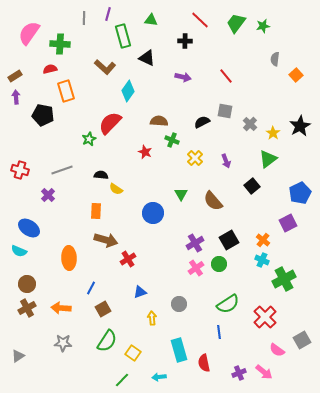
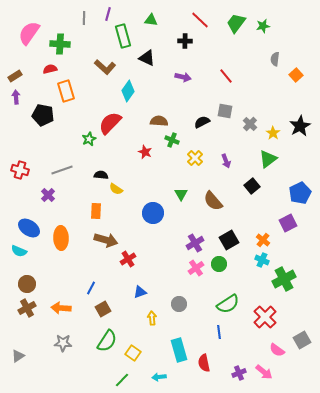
orange ellipse at (69, 258): moved 8 px left, 20 px up
